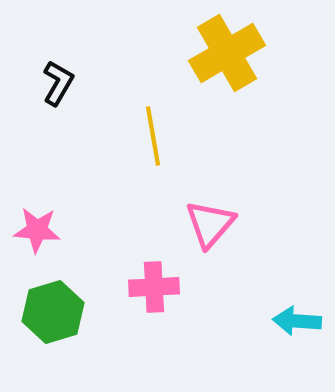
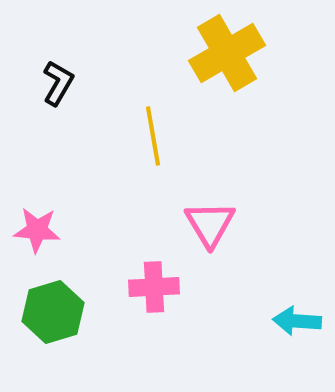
pink triangle: rotated 12 degrees counterclockwise
